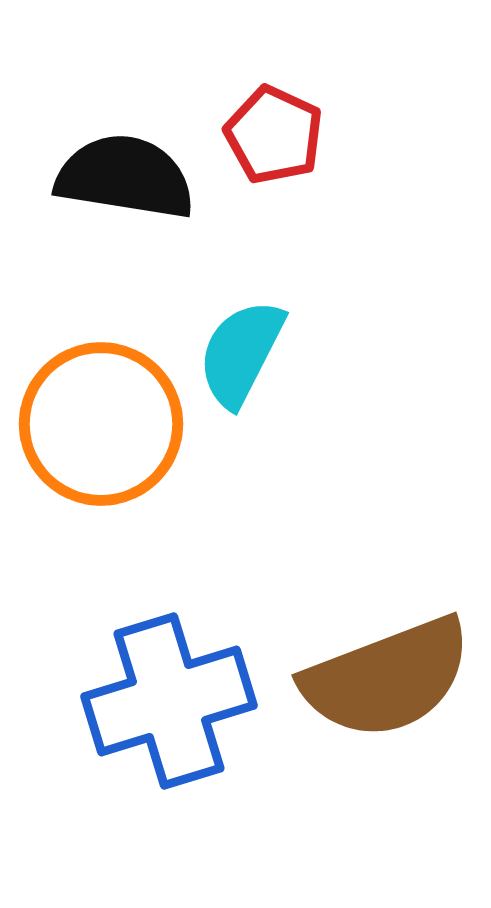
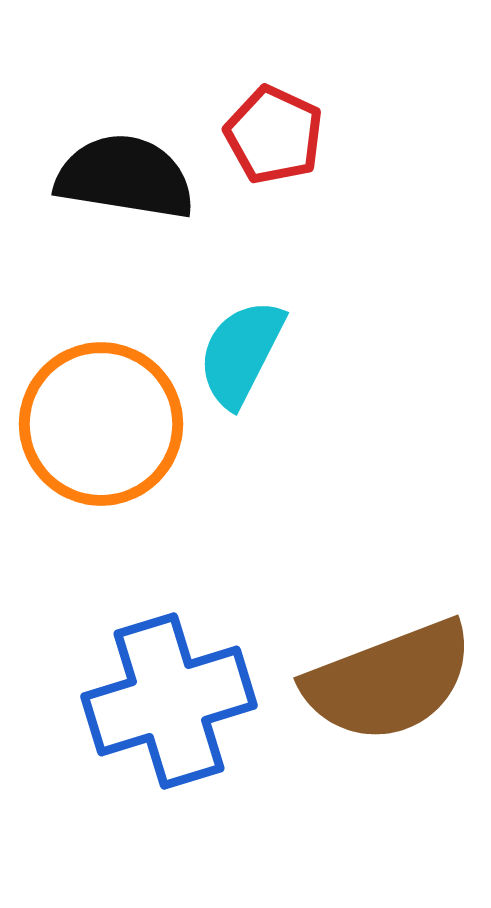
brown semicircle: moved 2 px right, 3 px down
